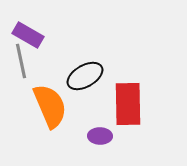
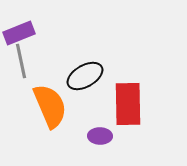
purple rectangle: moved 9 px left, 2 px up; rotated 52 degrees counterclockwise
